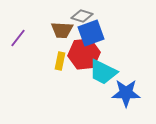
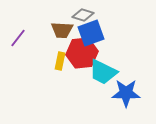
gray diamond: moved 1 px right, 1 px up
red hexagon: moved 2 px left, 1 px up
